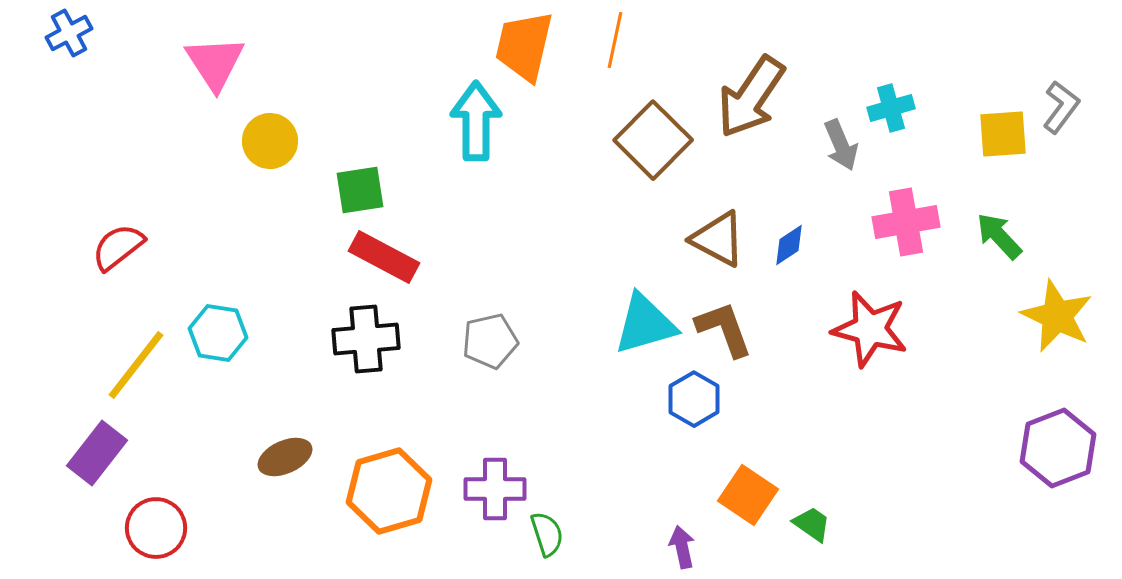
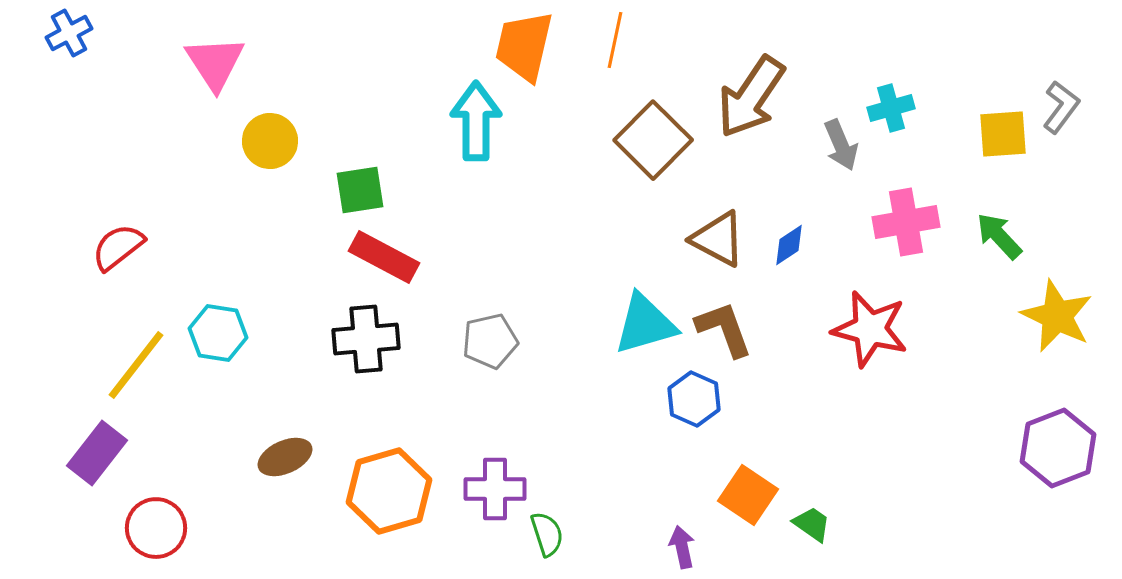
blue hexagon: rotated 6 degrees counterclockwise
